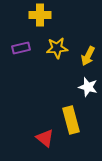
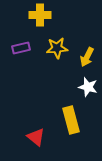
yellow arrow: moved 1 px left, 1 px down
red triangle: moved 9 px left, 1 px up
